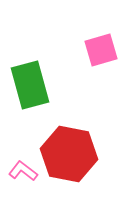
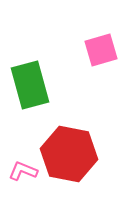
pink L-shape: rotated 16 degrees counterclockwise
